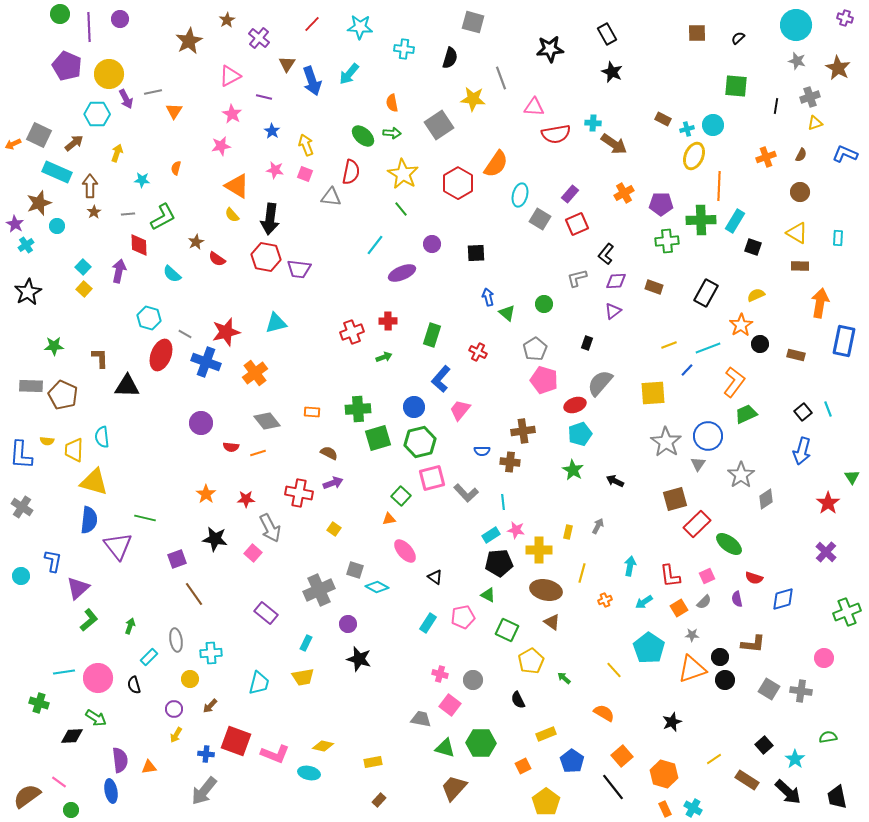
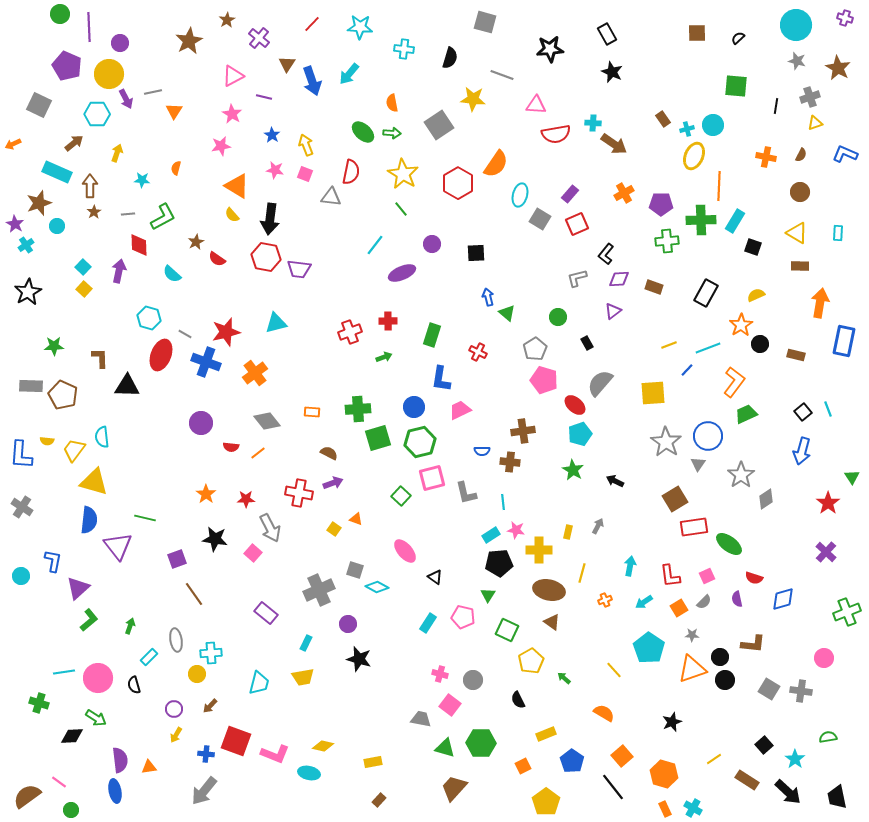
purple circle at (120, 19): moved 24 px down
gray square at (473, 22): moved 12 px right
pink triangle at (230, 76): moved 3 px right
gray line at (501, 78): moved 1 px right, 3 px up; rotated 50 degrees counterclockwise
pink triangle at (534, 107): moved 2 px right, 2 px up
brown rectangle at (663, 119): rotated 28 degrees clockwise
blue star at (272, 131): moved 4 px down
gray square at (39, 135): moved 30 px up
green ellipse at (363, 136): moved 4 px up
orange cross at (766, 157): rotated 30 degrees clockwise
cyan rectangle at (838, 238): moved 5 px up
purple diamond at (616, 281): moved 3 px right, 2 px up
green circle at (544, 304): moved 14 px right, 13 px down
red cross at (352, 332): moved 2 px left
black rectangle at (587, 343): rotated 48 degrees counterclockwise
blue L-shape at (441, 379): rotated 32 degrees counterclockwise
red ellipse at (575, 405): rotated 60 degrees clockwise
pink trapezoid at (460, 410): rotated 25 degrees clockwise
yellow trapezoid at (74, 450): rotated 35 degrees clockwise
orange line at (258, 453): rotated 21 degrees counterclockwise
gray L-shape at (466, 493): rotated 30 degrees clockwise
brown square at (675, 499): rotated 15 degrees counterclockwise
orange triangle at (389, 519): moved 33 px left; rotated 32 degrees clockwise
red rectangle at (697, 524): moved 3 px left, 3 px down; rotated 36 degrees clockwise
brown ellipse at (546, 590): moved 3 px right
green triangle at (488, 595): rotated 35 degrees clockwise
pink pentagon at (463, 617): rotated 25 degrees clockwise
yellow circle at (190, 679): moved 7 px right, 5 px up
blue ellipse at (111, 791): moved 4 px right
